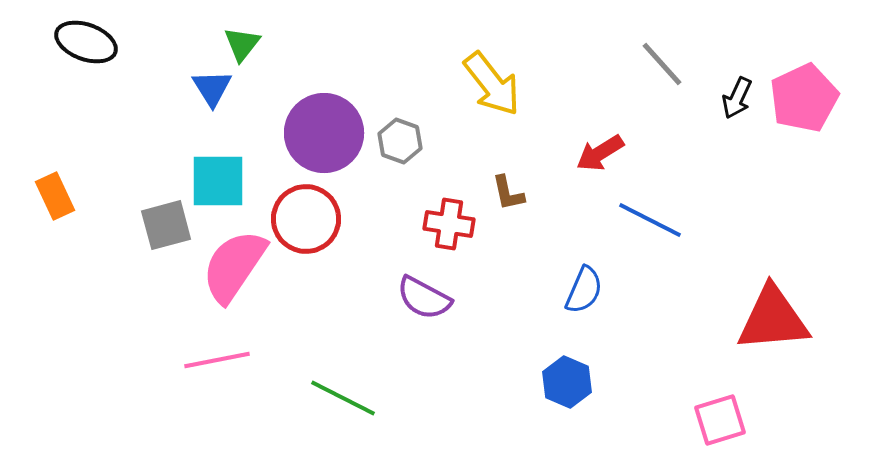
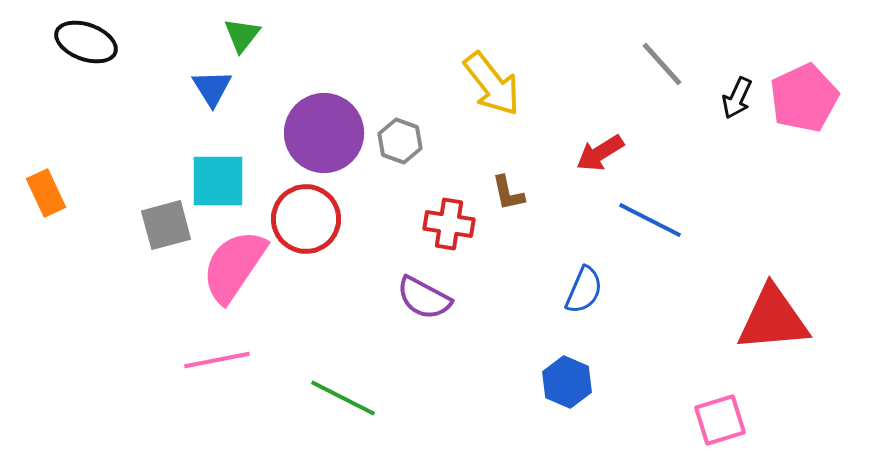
green triangle: moved 9 px up
orange rectangle: moved 9 px left, 3 px up
